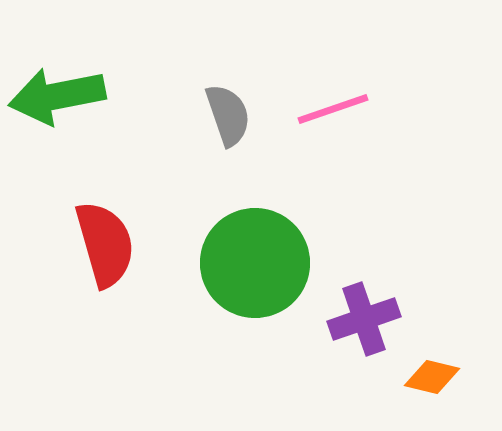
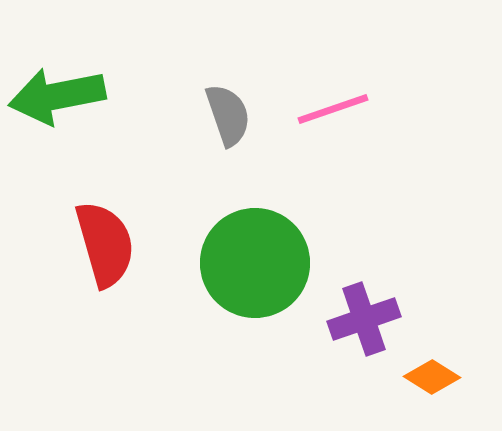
orange diamond: rotated 18 degrees clockwise
